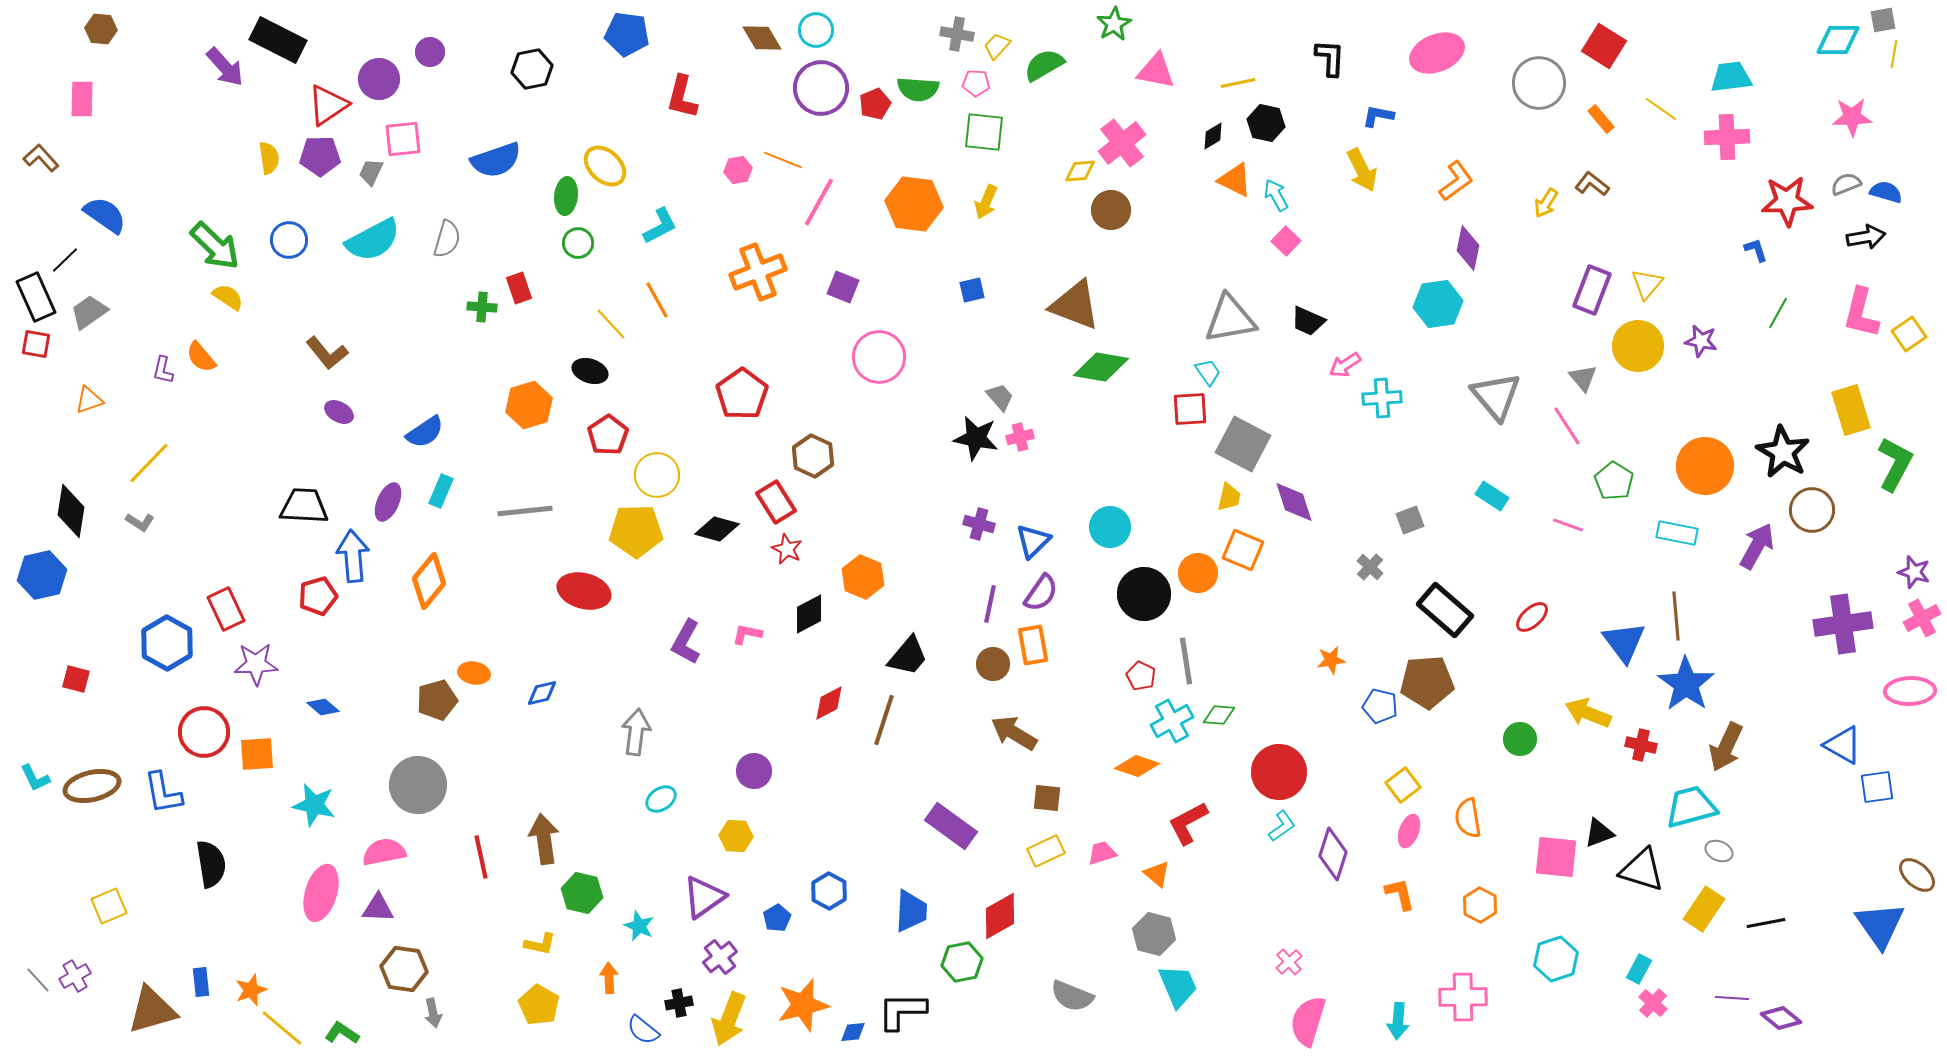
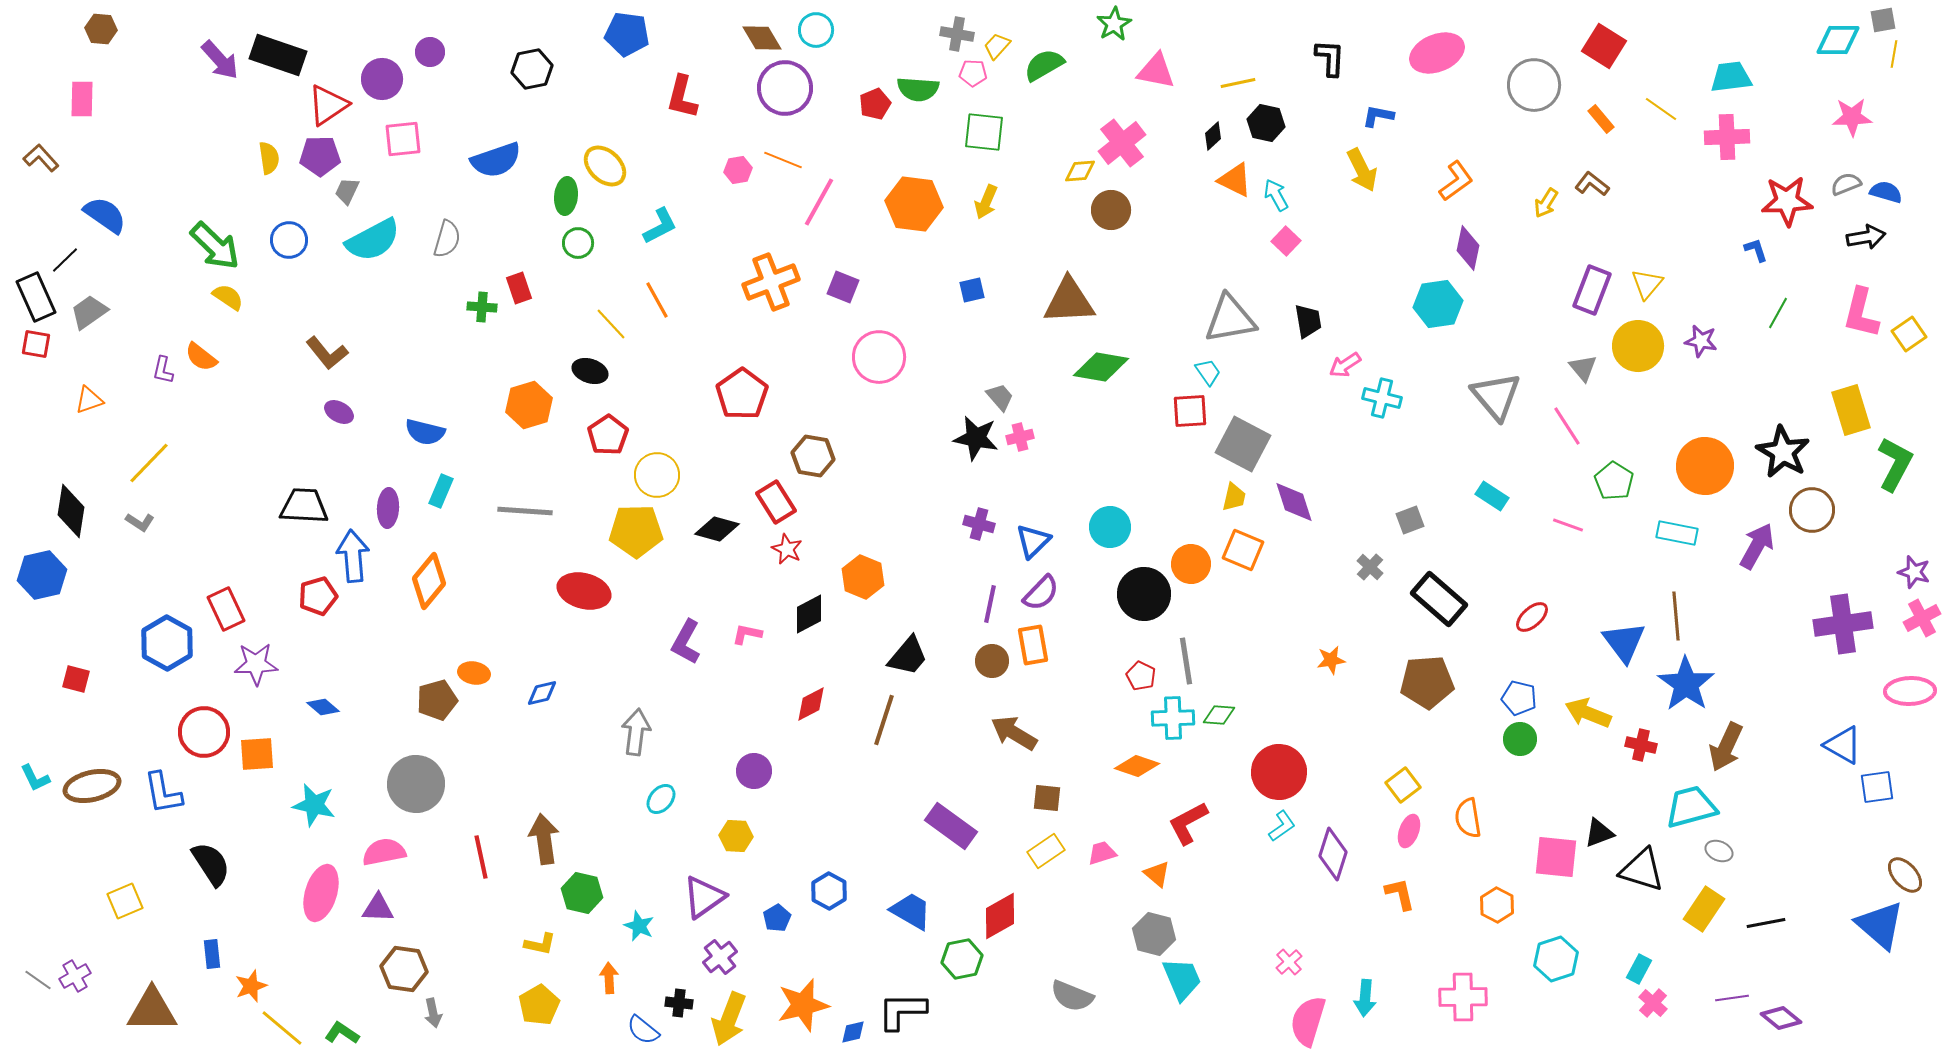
black rectangle at (278, 40): moved 15 px down; rotated 8 degrees counterclockwise
purple arrow at (225, 67): moved 5 px left, 7 px up
purple circle at (379, 79): moved 3 px right
pink pentagon at (976, 83): moved 3 px left, 10 px up
gray circle at (1539, 83): moved 5 px left, 2 px down
purple circle at (821, 88): moved 36 px left
black diamond at (1213, 136): rotated 12 degrees counterclockwise
gray trapezoid at (371, 172): moved 24 px left, 19 px down
orange cross at (758, 272): moved 13 px right, 10 px down
brown triangle at (1075, 305): moved 6 px left, 4 px up; rotated 24 degrees counterclockwise
black trapezoid at (1308, 321): rotated 123 degrees counterclockwise
orange semicircle at (201, 357): rotated 12 degrees counterclockwise
gray triangle at (1583, 378): moved 10 px up
cyan cross at (1382, 398): rotated 18 degrees clockwise
red square at (1190, 409): moved 2 px down
blue semicircle at (425, 432): rotated 48 degrees clockwise
brown hexagon at (813, 456): rotated 15 degrees counterclockwise
yellow trapezoid at (1229, 497): moved 5 px right
purple ellipse at (388, 502): moved 6 px down; rotated 21 degrees counterclockwise
gray line at (525, 511): rotated 10 degrees clockwise
orange circle at (1198, 573): moved 7 px left, 9 px up
purple semicircle at (1041, 593): rotated 9 degrees clockwise
black rectangle at (1445, 610): moved 6 px left, 11 px up
brown circle at (993, 664): moved 1 px left, 3 px up
red diamond at (829, 703): moved 18 px left, 1 px down
blue pentagon at (1380, 706): moved 139 px right, 8 px up
cyan cross at (1172, 721): moved 1 px right, 3 px up; rotated 27 degrees clockwise
gray circle at (418, 785): moved 2 px left, 1 px up
cyan ellipse at (661, 799): rotated 16 degrees counterclockwise
yellow rectangle at (1046, 851): rotated 9 degrees counterclockwise
black semicircle at (211, 864): rotated 24 degrees counterclockwise
brown ellipse at (1917, 875): moved 12 px left; rotated 6 degrees clockwise
orange hexagon at (1480, 905): moved 17 px right
yellow square at (109, 906): moved 16 px right, 5 px up
blue trapezoid at (911, 911): rotated 63 degrees counterclockwise
blue triangle at (1880, 925): rotated 14 degrees counterclockwise
green hexagon at (962, 962): moved 3 px up
gray line at (38, 980): rotated 12 degrees counterclockwise
blue rectangle at (201, 982): moved 11 px right, 28 px up
cyan trapezoid at (1178, 986): moved 4 px right, 7 px up
orange star at (251, 990): moved 4 px up
purple line at (1732, 998): rotated 12 degrees counterclockwise
black cross at (679, 1003): rotated 16 degrees clockwise
yellow pentagon at (539, 1005): rotated 12 degrees clockwise
brown triangle at (152, 1010): rotated 16 degrees clockwise
cyan arrow at (1398, 1021): moved 33 px left, 23 px up
blue diamond at (853, 1032): rotated 8 degrees counterclockwise
